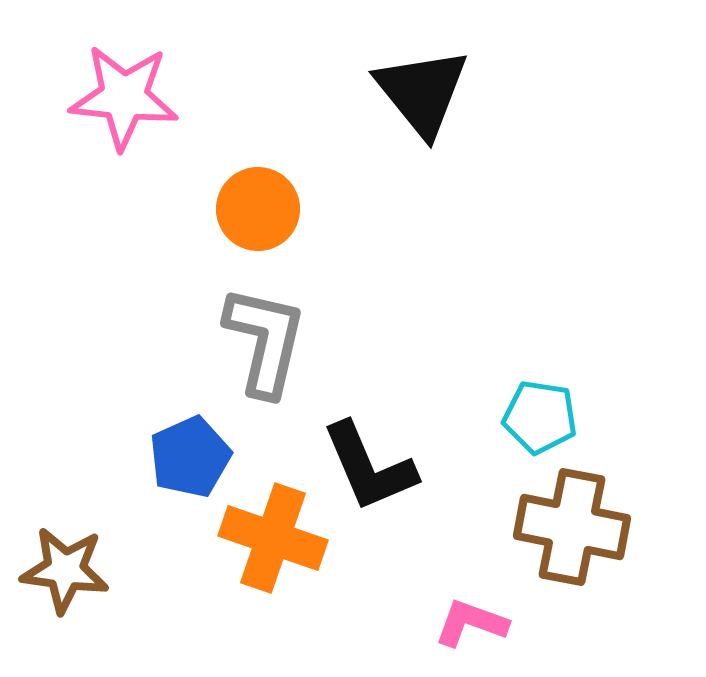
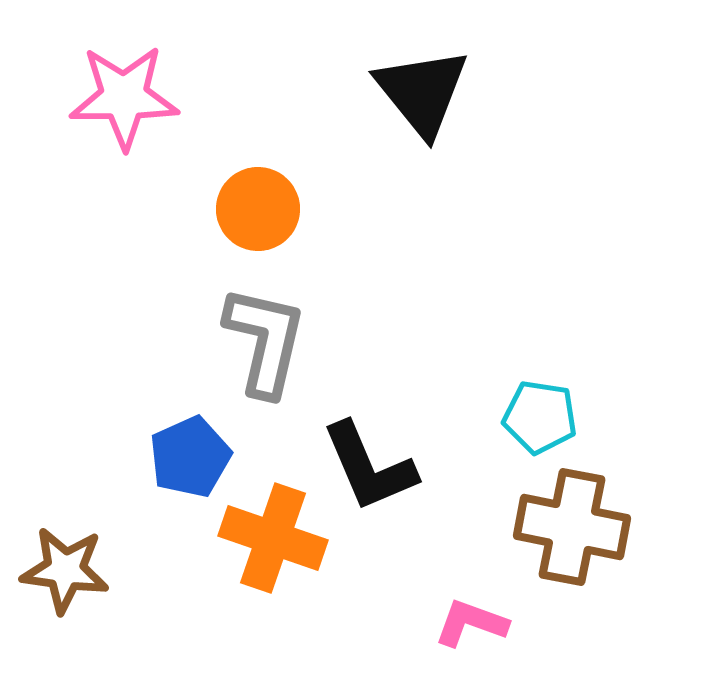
pink star: rotated 6 degrees counterclockwise
